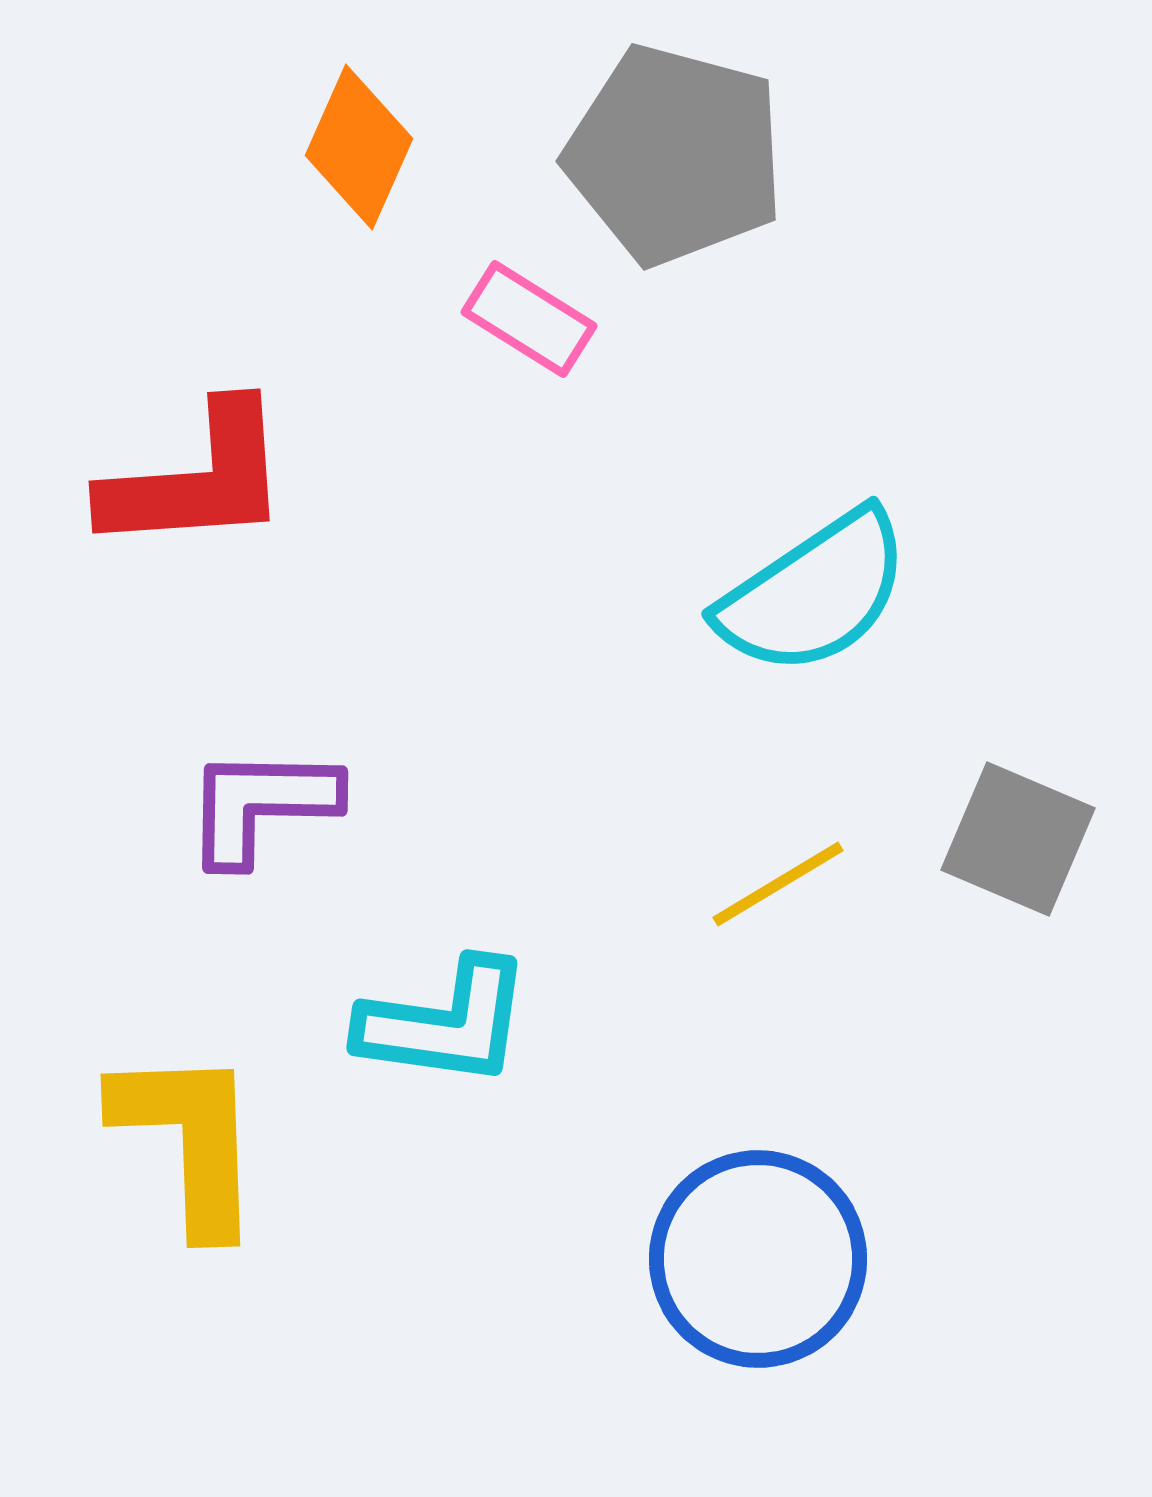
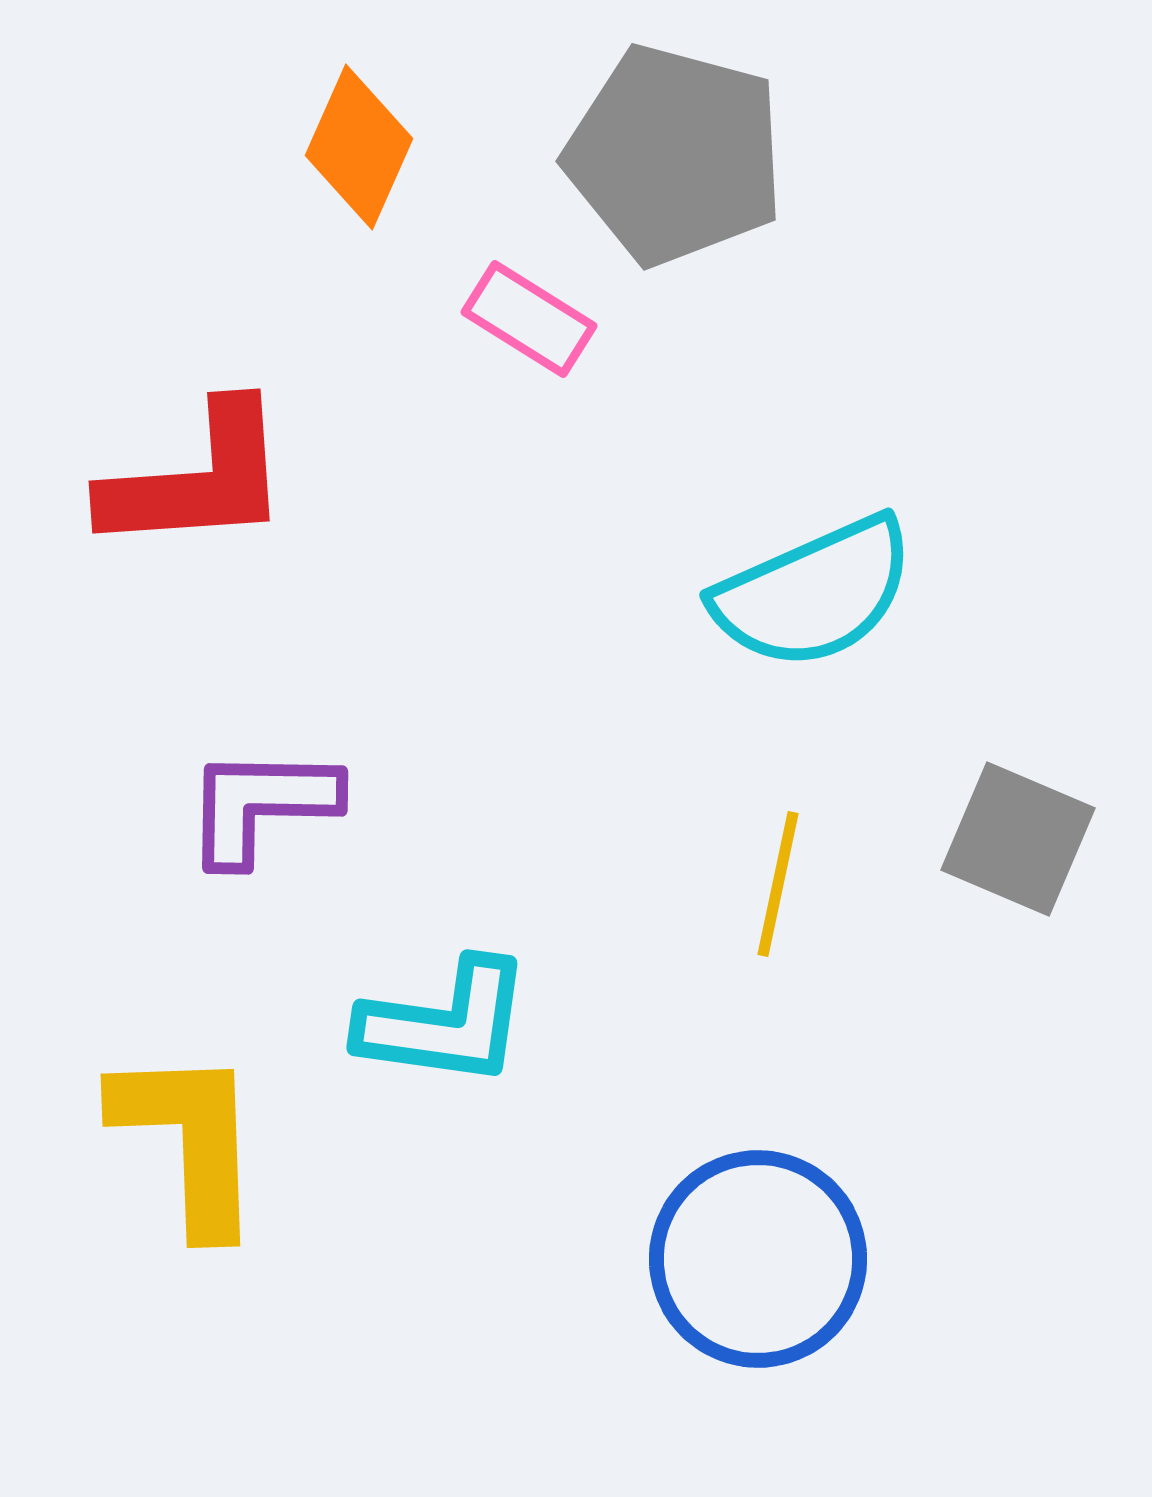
cyan semicircle: rotated 10 degrees clockwise
yellow line: rotated 47 degrees counterclockwise
